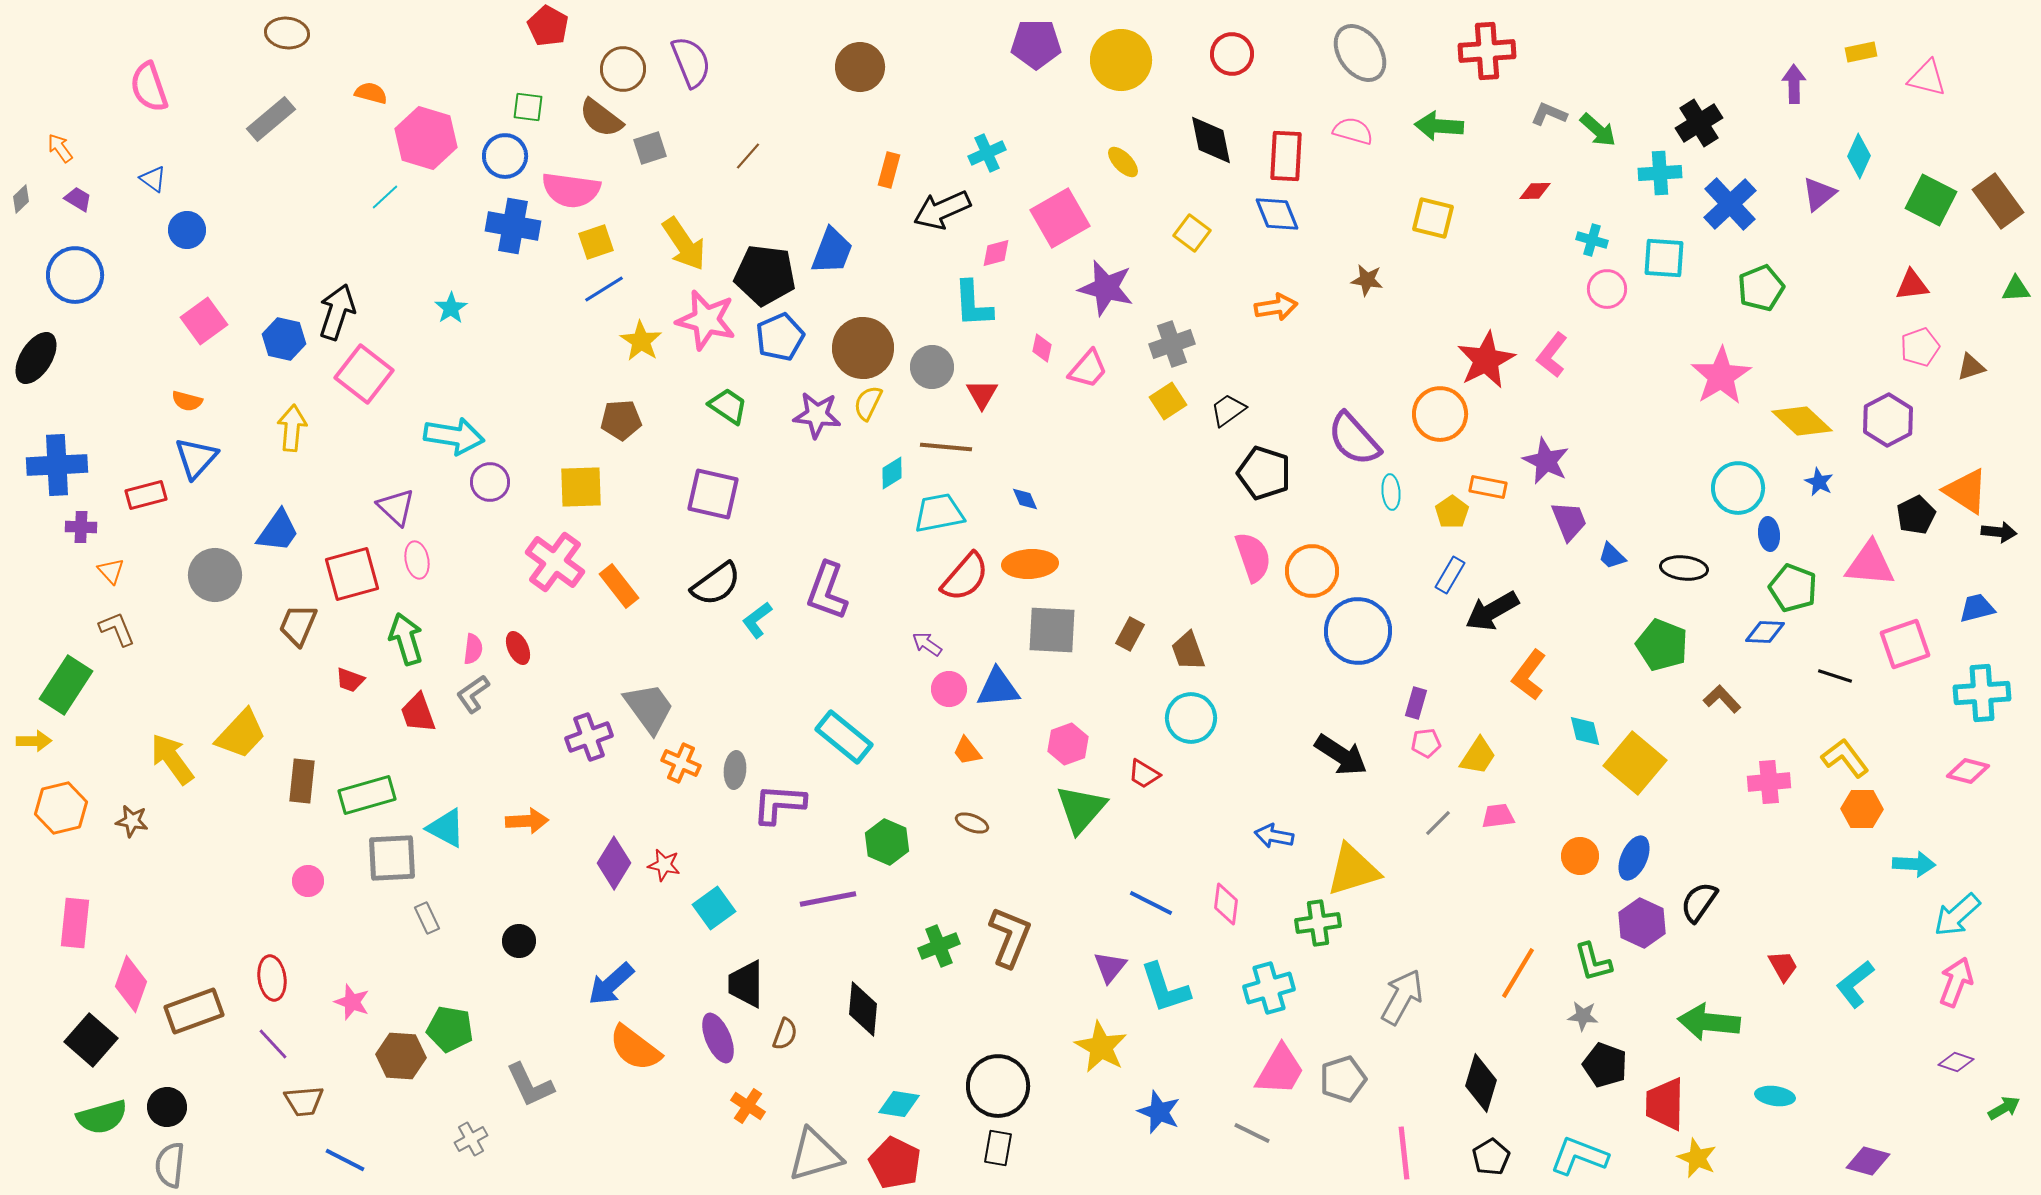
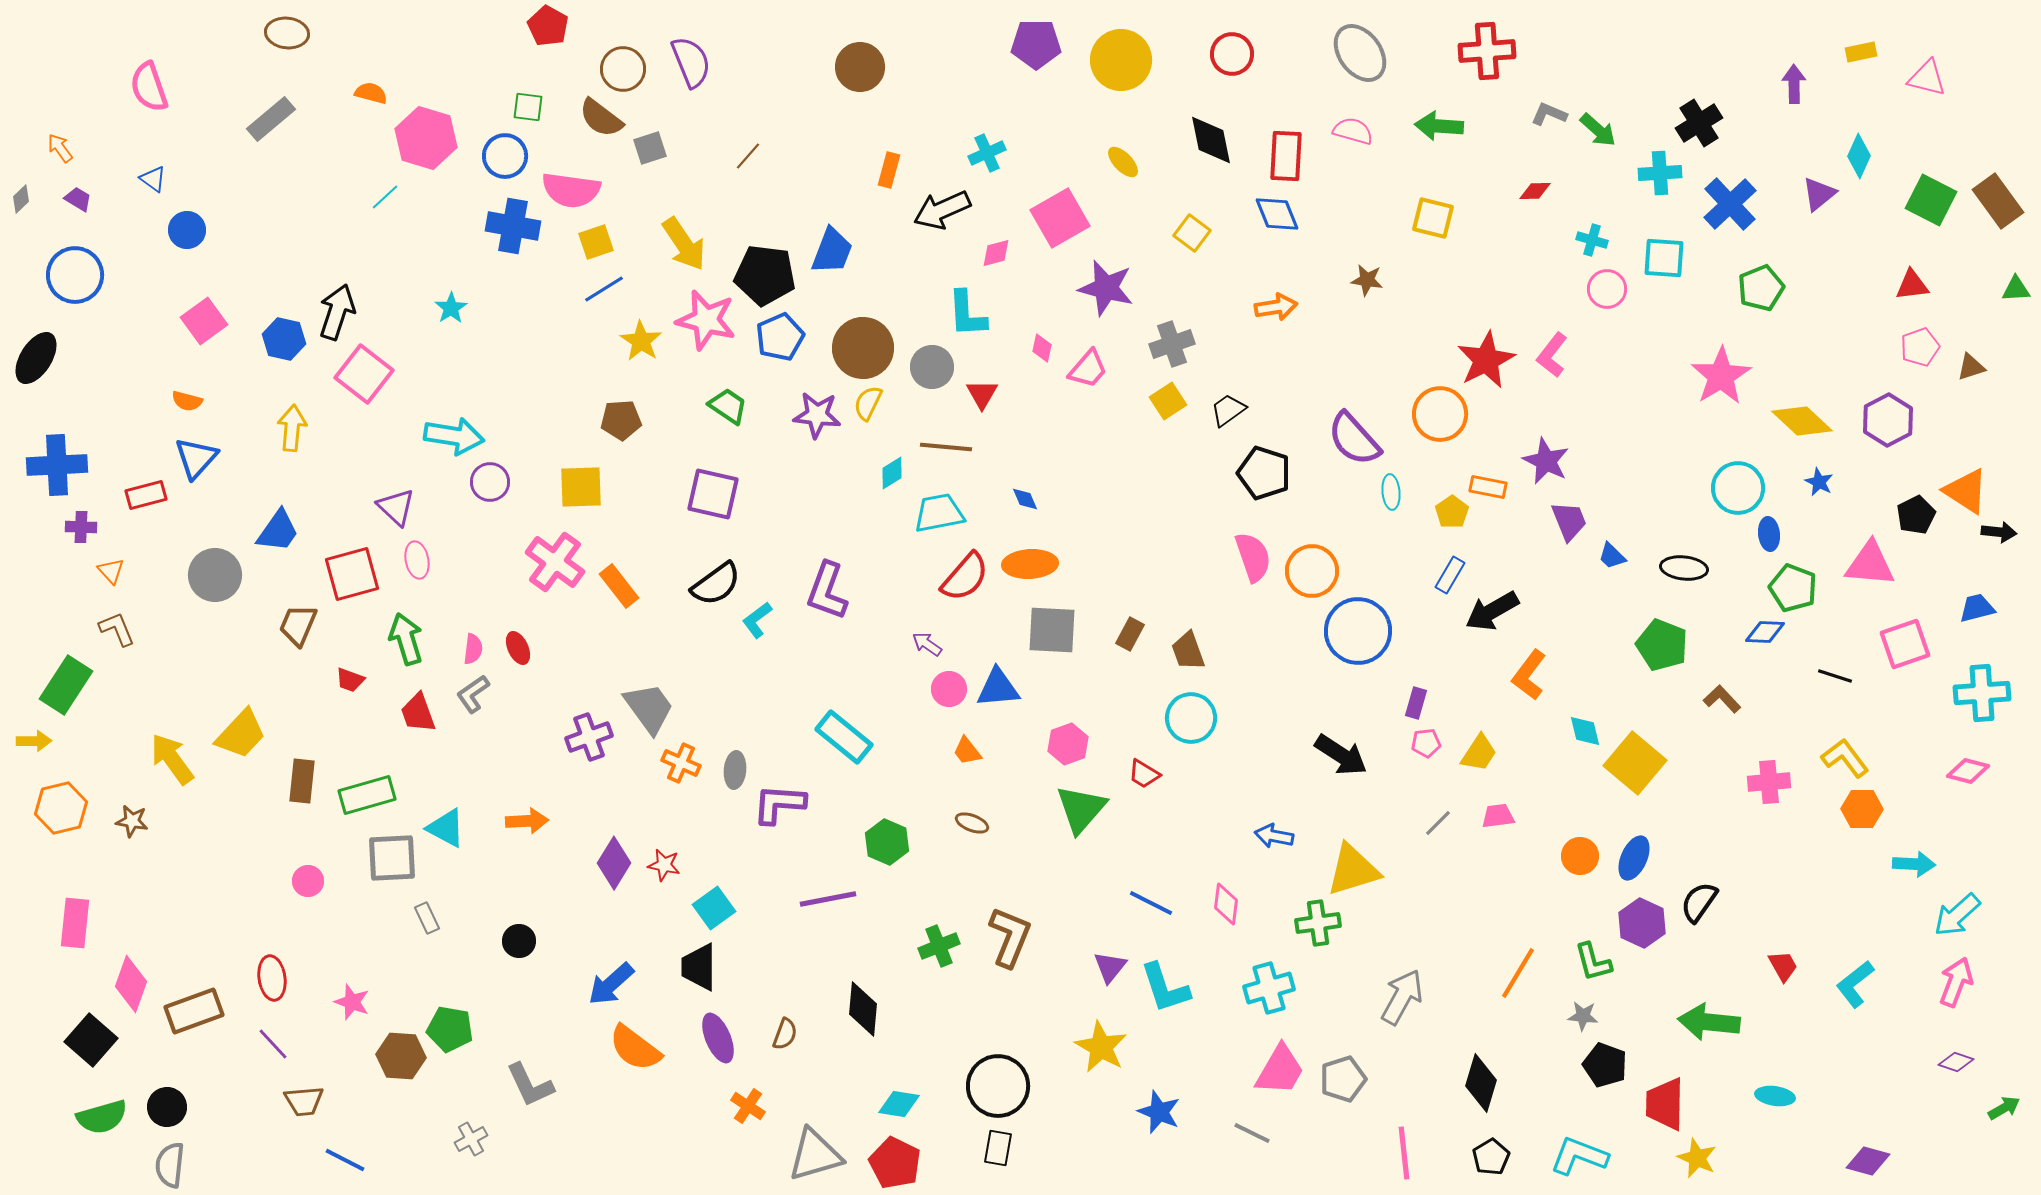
cyan L-shape at (973, 304): moved 6 px left, 10 px down
yellow trapezoid at (1478, 756): moved 1 px right, 3 px up
black trapezoid at (746, 984): moved 47 px left, 17 px up
